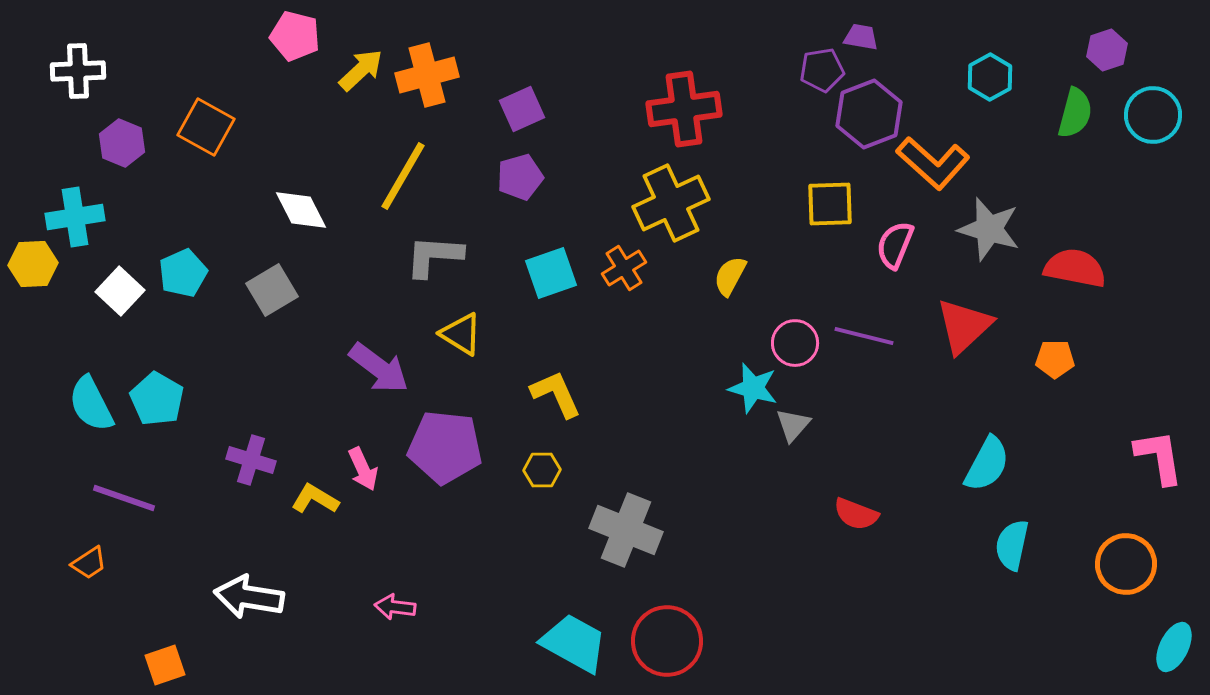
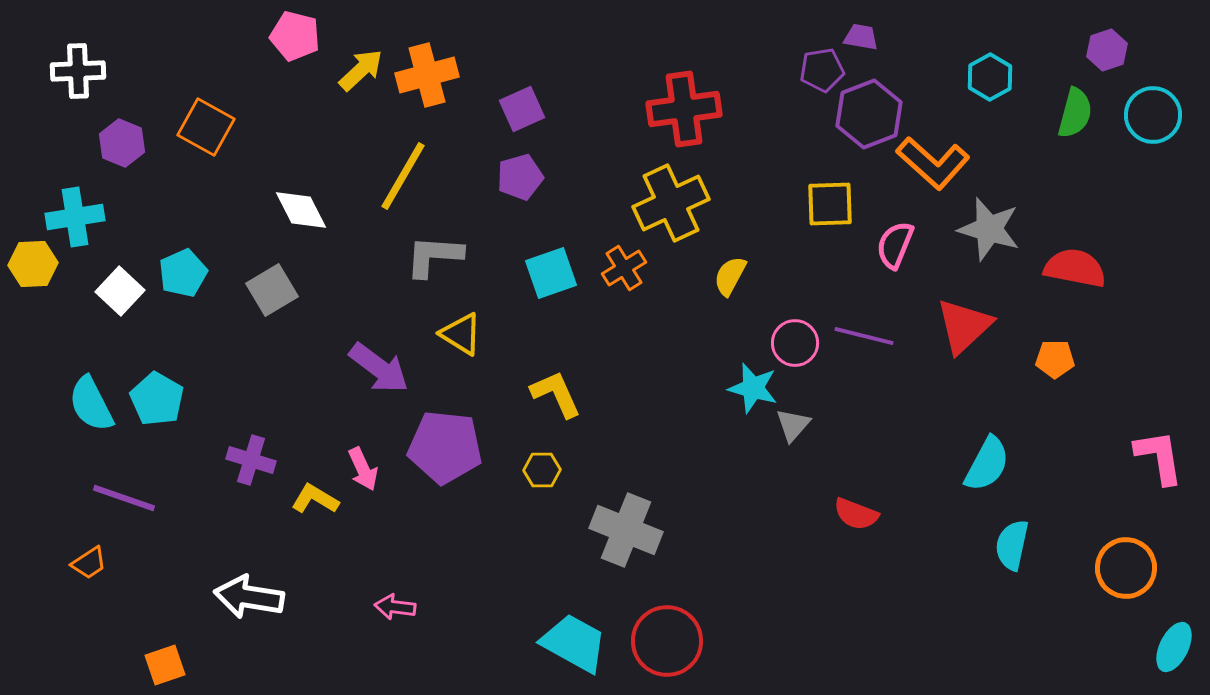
orange circle at (1126, 564): moved 4 px down
